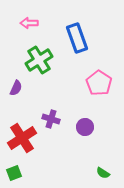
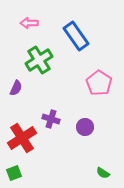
blue rectangle: moved 1 px left, 2 px up; rotated 16 degrees counterclockwise
